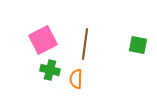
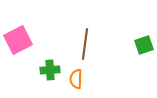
pink square: moved 25 px left
green square: moved 6 px right; rotated 30 degrees counterclockwise
green cross: rotated 18 degrees counterclockwise
